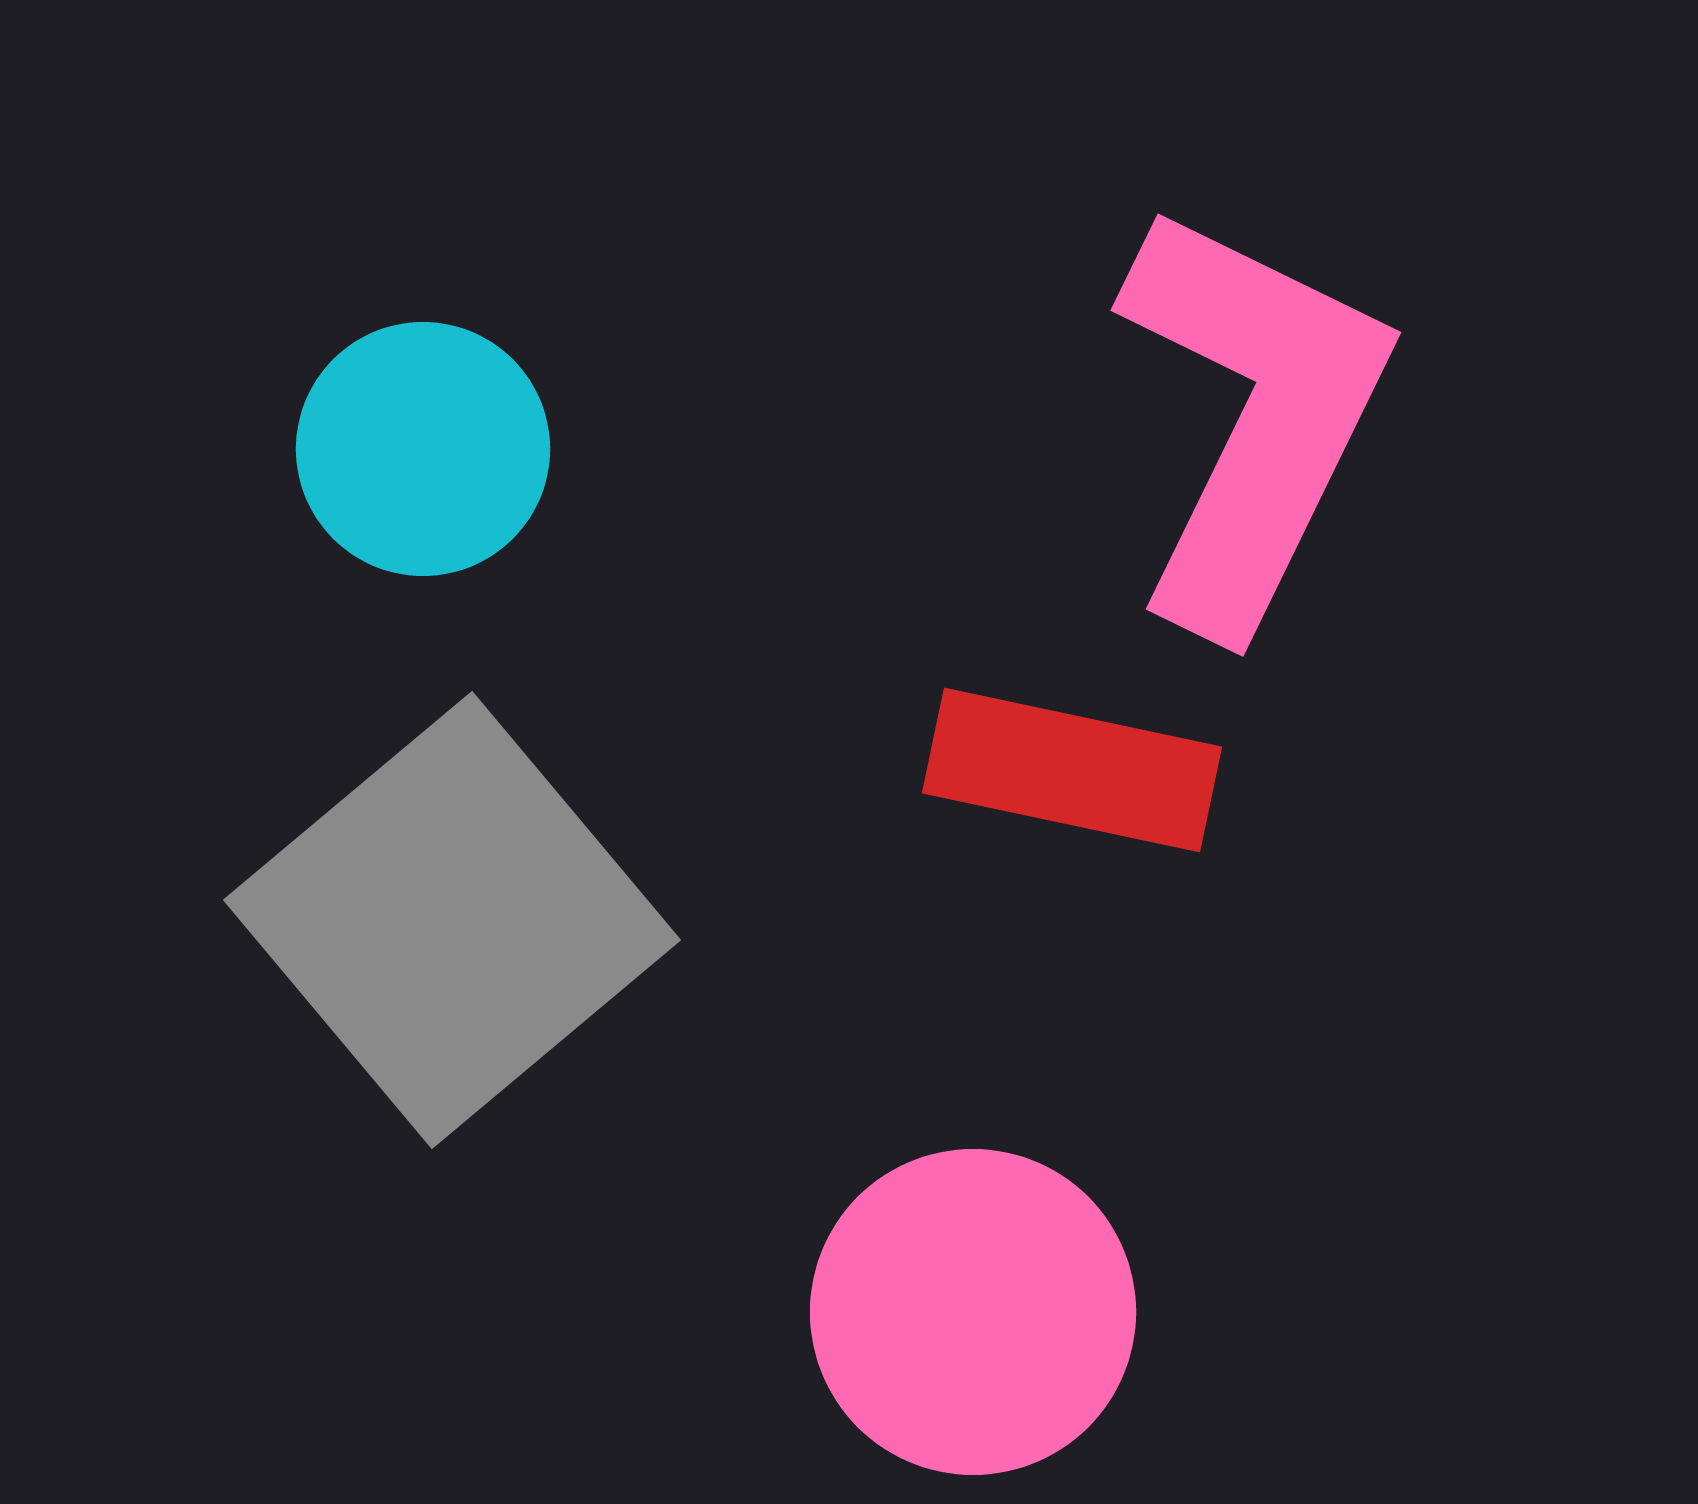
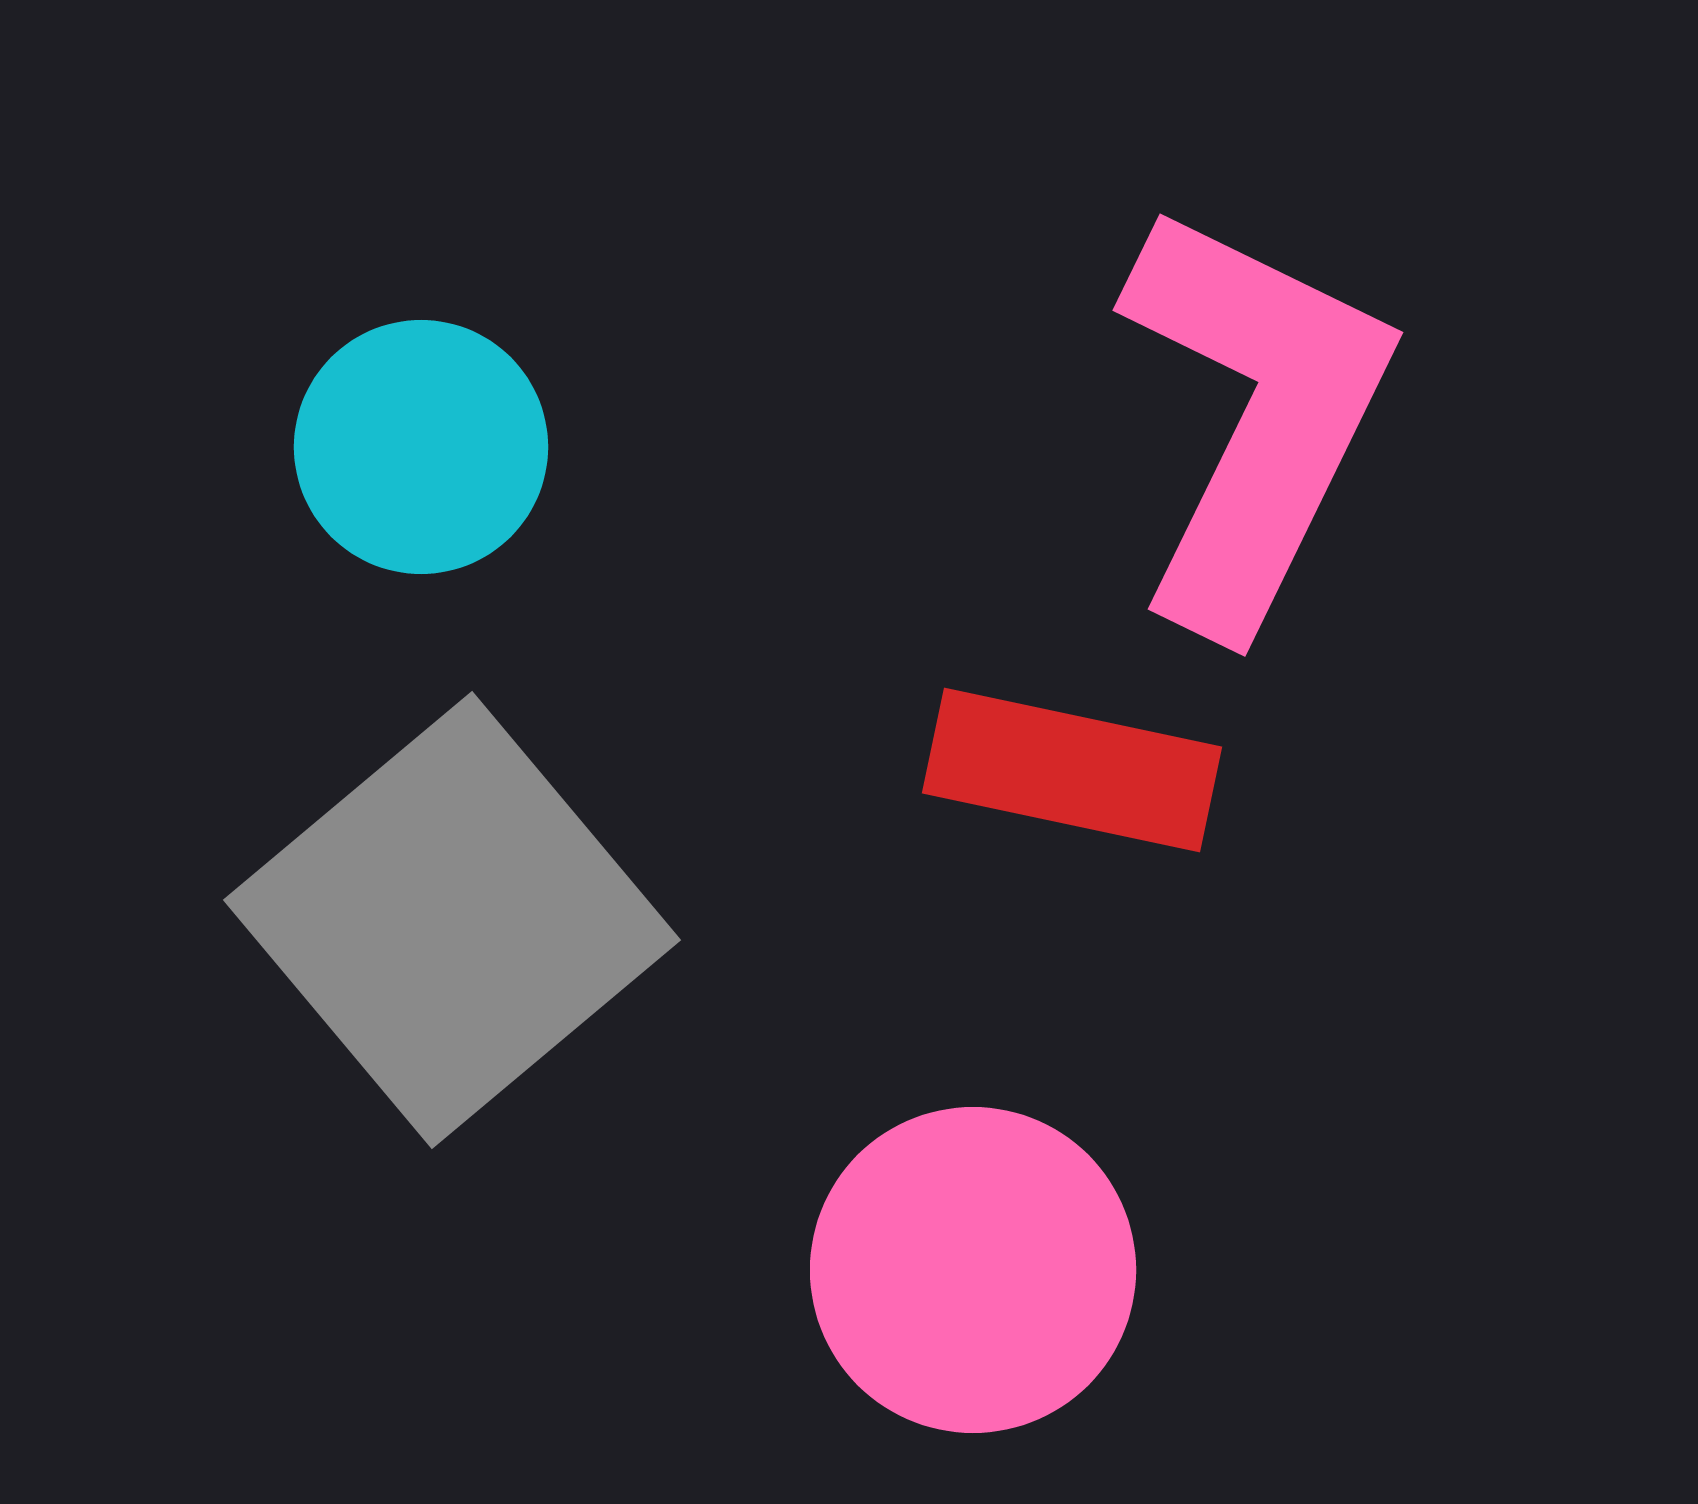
pink L-shape: moved 2 px right
cyan circle: moved 2 px left, 2 px up
pink circle: moved 42 px up
